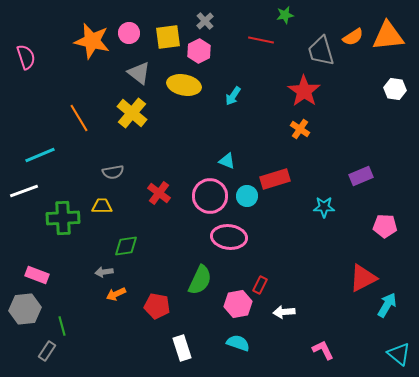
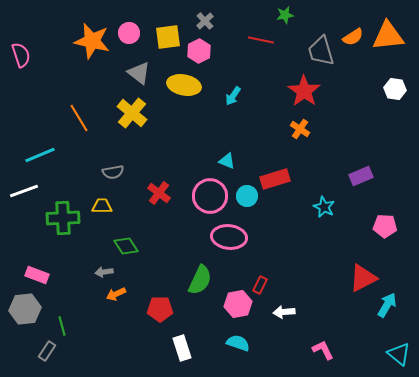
pink semicircle at (26, 57): moved 5 px left, 2 px up
cyan star at (324, 207): rotated 25 degrees clockwise
green diamond at (126, 246): rotated 65 degrees clockwise
red pentagon at (157, 306): moved 3 px right, 3 px down; rotated 10 degrees counterclockwise
